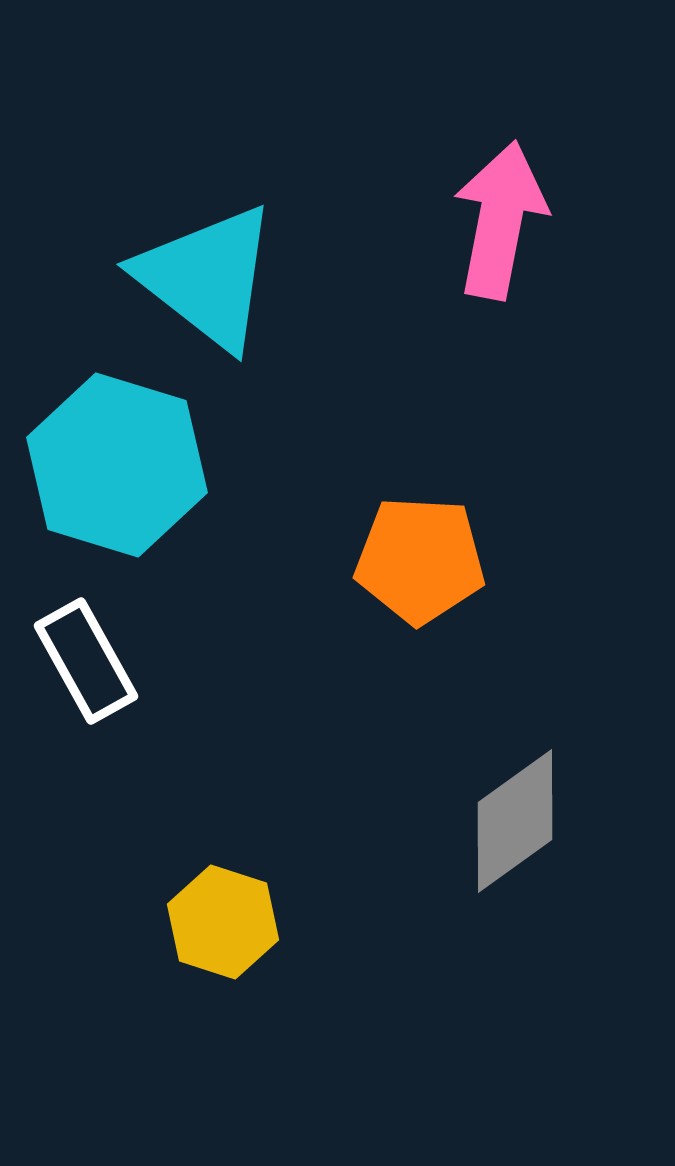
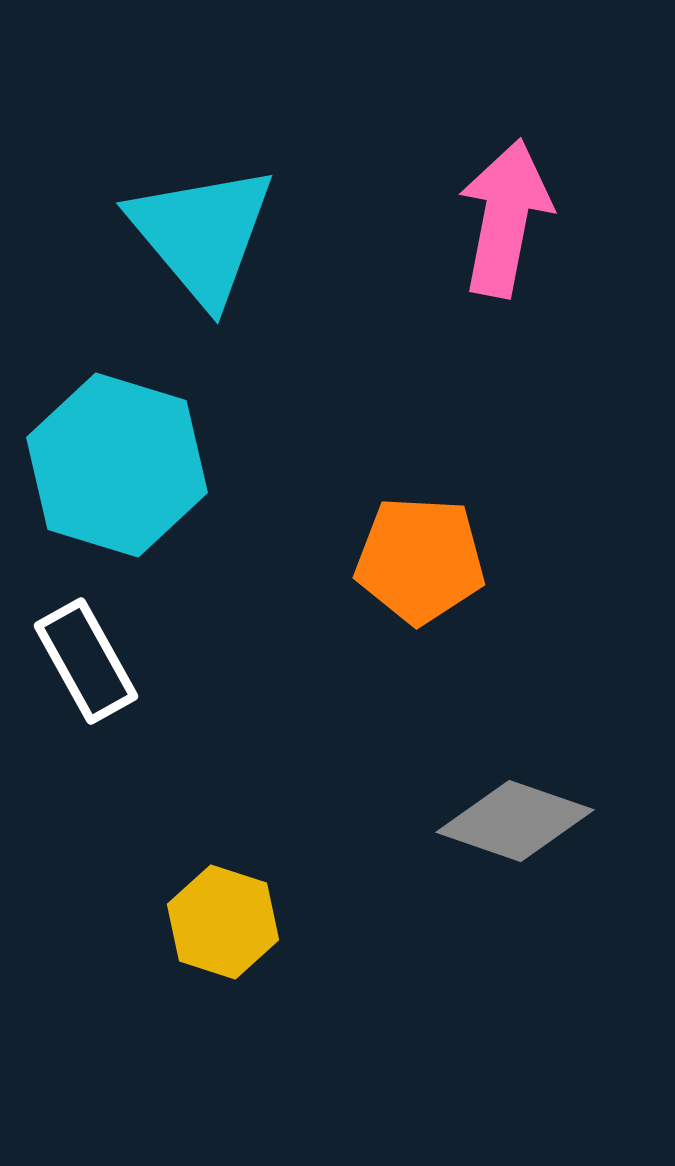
pink arrow: moved 5 px right, 2 px up
cyan triangle: moved 5 px left, 43 px up; rotated 12 degrees clockwise
gray diamond: rotated 55 degrees clockwise
